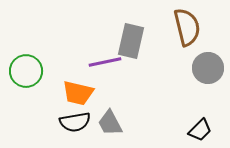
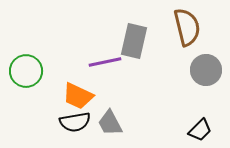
gray rectangle: moved 3 px right
gray circle: moved 2 px left, 2 px down
orange trapezoid: moved 3 px down; rotated 12 degrees clockwise
